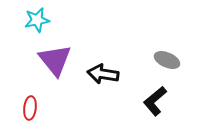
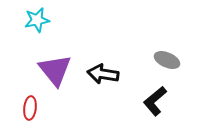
purple triangle: moved 10 px down
